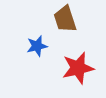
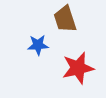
blue star: moved 1 px right, 1 px up; rotated 10 degrees clockwise
